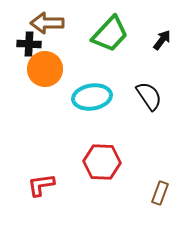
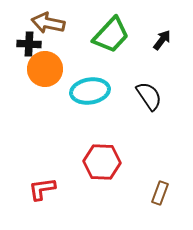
brown arrow: moved 1 px right; rotated 12 degrees clockwise
green trapezoid: moved 1 px right, 1 px down
cyan ellipse: moved 2 px left, 6 px up
red L-shape: moved 1 px right, 4 px down
